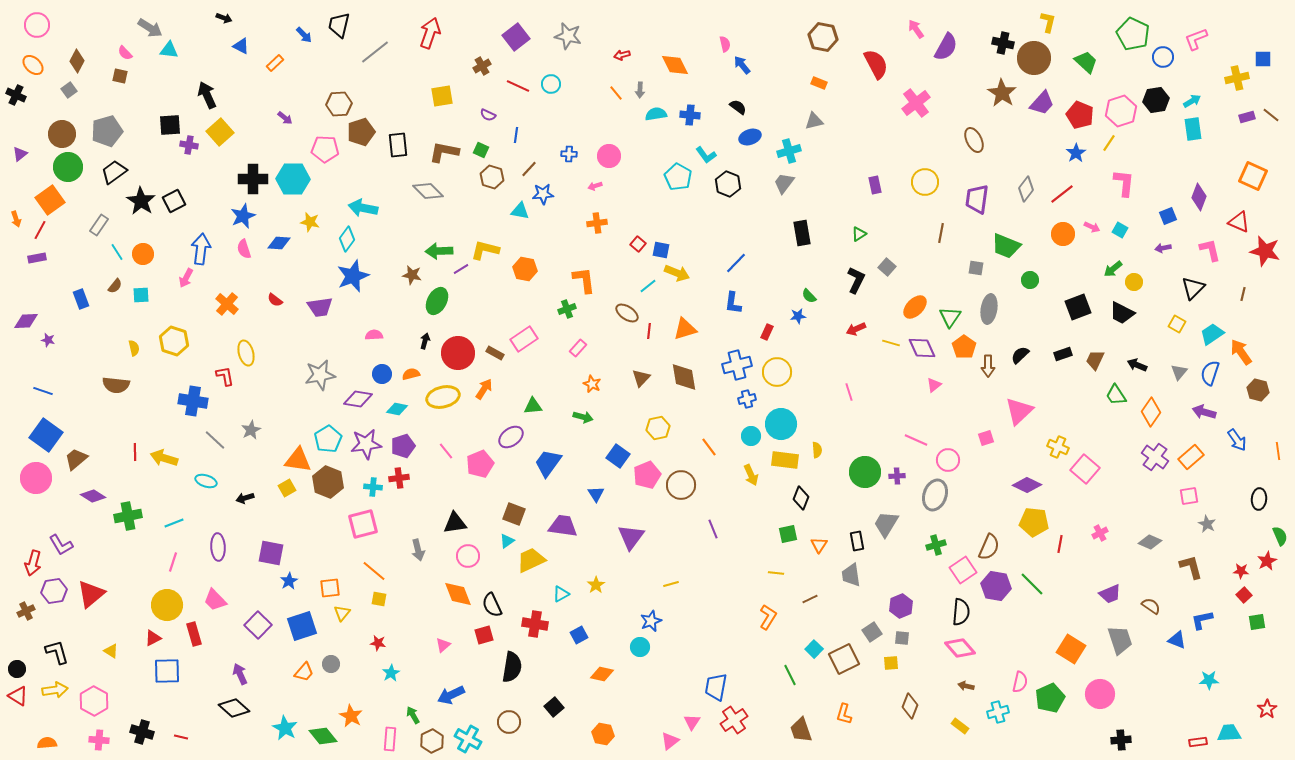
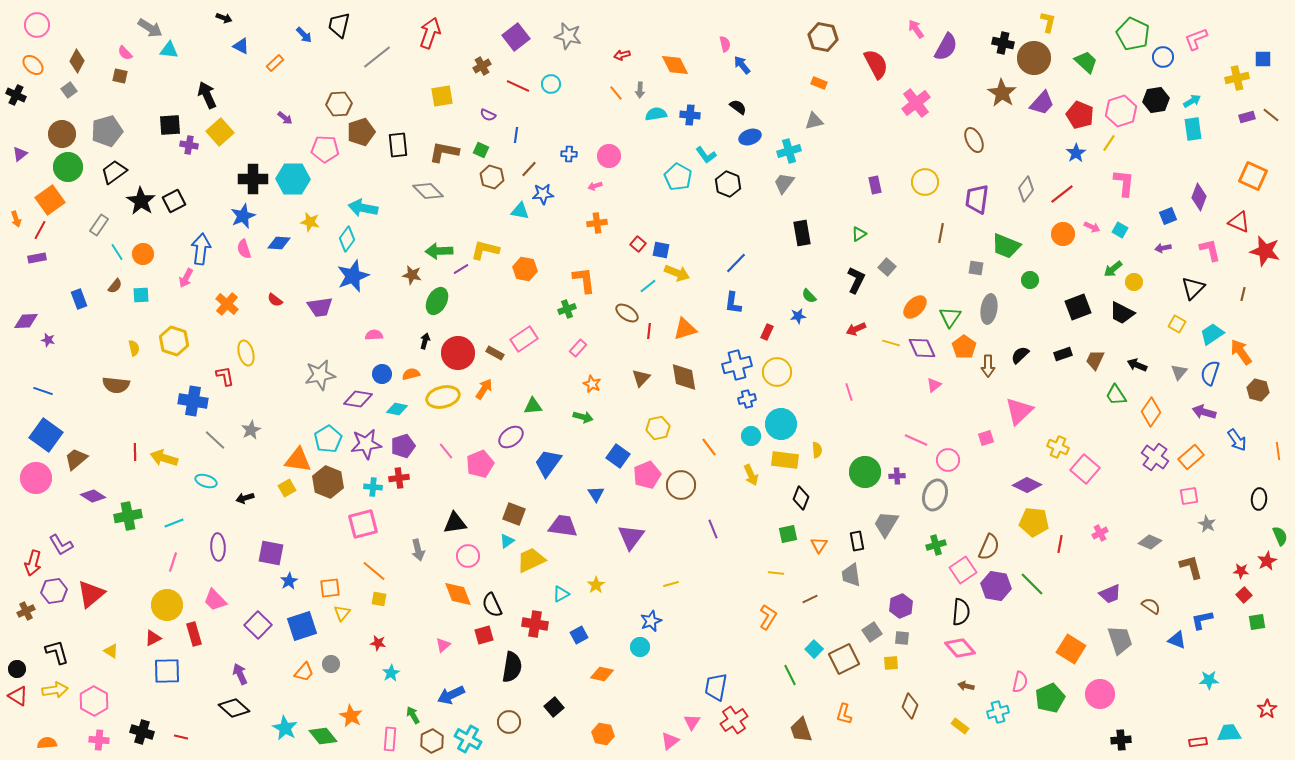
gray line at (375, 52): moved 2 px right, 5 px down
blue rectangle at (81, 299): moved 2 px left
